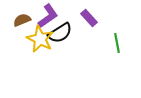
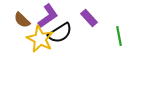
brown semicircle: rotated 114 degrees counterclockwise
green line: moved 2 px right, 7 px up
